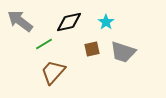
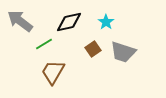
brown square: moved 1 px right; rotated 21 degrees counterclockwise
brown trapezoid: rotated 12 degrees counterclockwise
